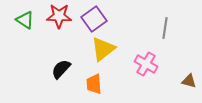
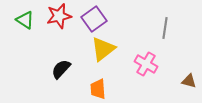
red star: rotated 15 degrees counterclockwise
orange trapezoid: moved 4 px right, 5 px down
